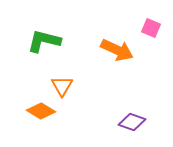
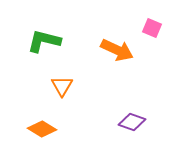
pink square: moved 1 px right
orange diamond: moved 1 px right, 18 px down
